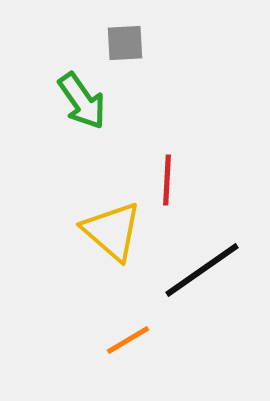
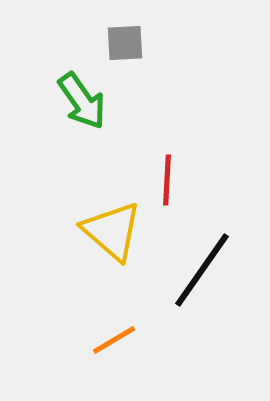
black line: rotated 20 degrees counterclockwise
orange line: moved 14 px left
